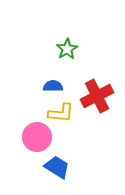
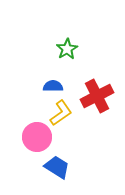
yellow L-shape: rotated 40 degrees counterclockwise
